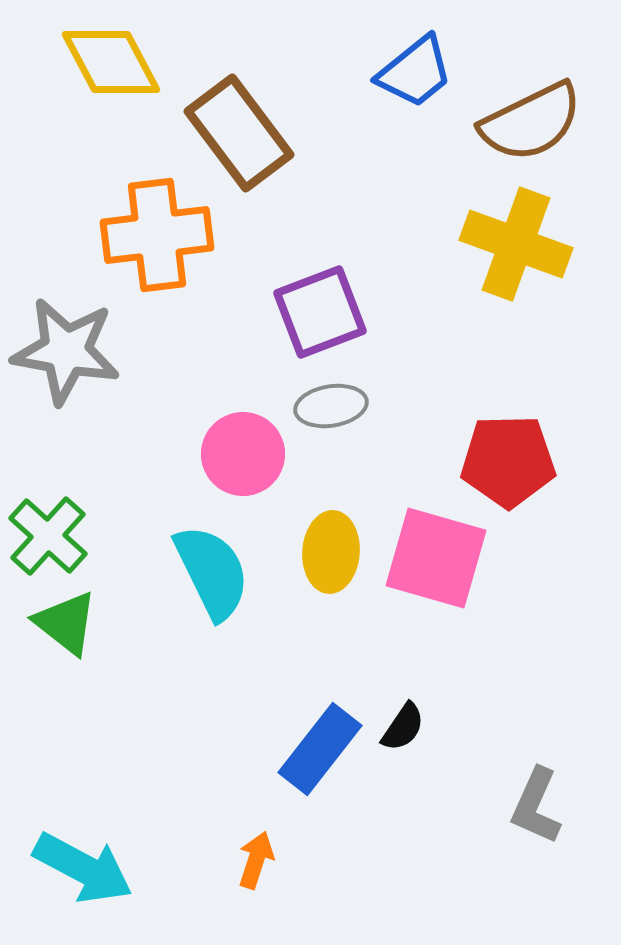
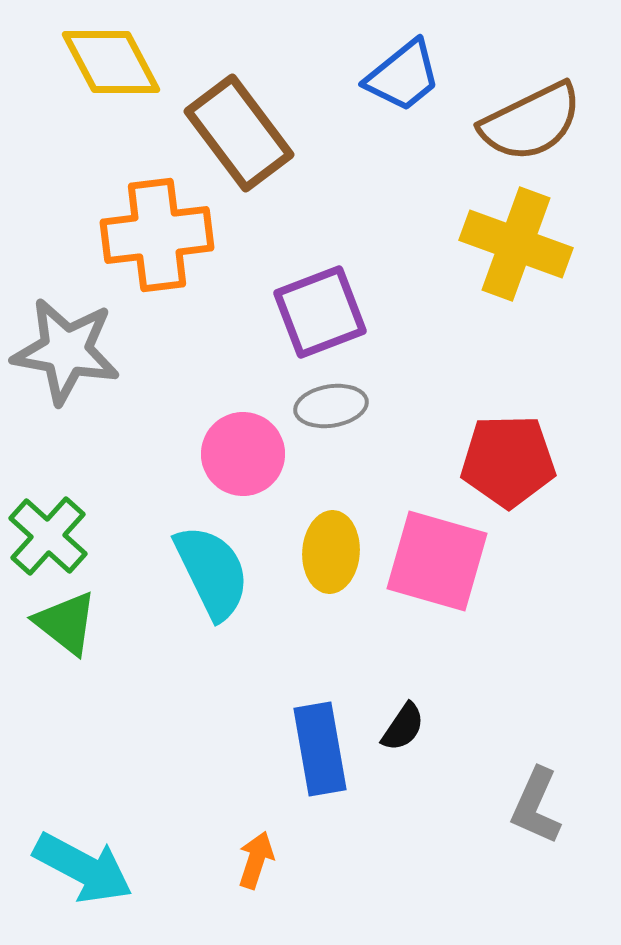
blue trapezoid: moved 12 px left, 4 px down
pink square: moved 1 px right, 3 px down
blue rectangle: rotated 48 degrees counterclockwise
